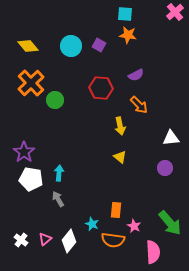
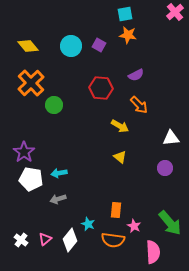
cyan square: rotated 14 degrees counterclockwise
green circle: moved 1 px left, 5 px down
yellow arrow: rotated 48 degrees counterclockwise
cyan arrow: rotated 105 degrees counterclockwise
gray arrow: rotated 77 degrees counterclockwise
cyan star: moved 4 px left
white diamond: moved 1 px right, 1 px up
